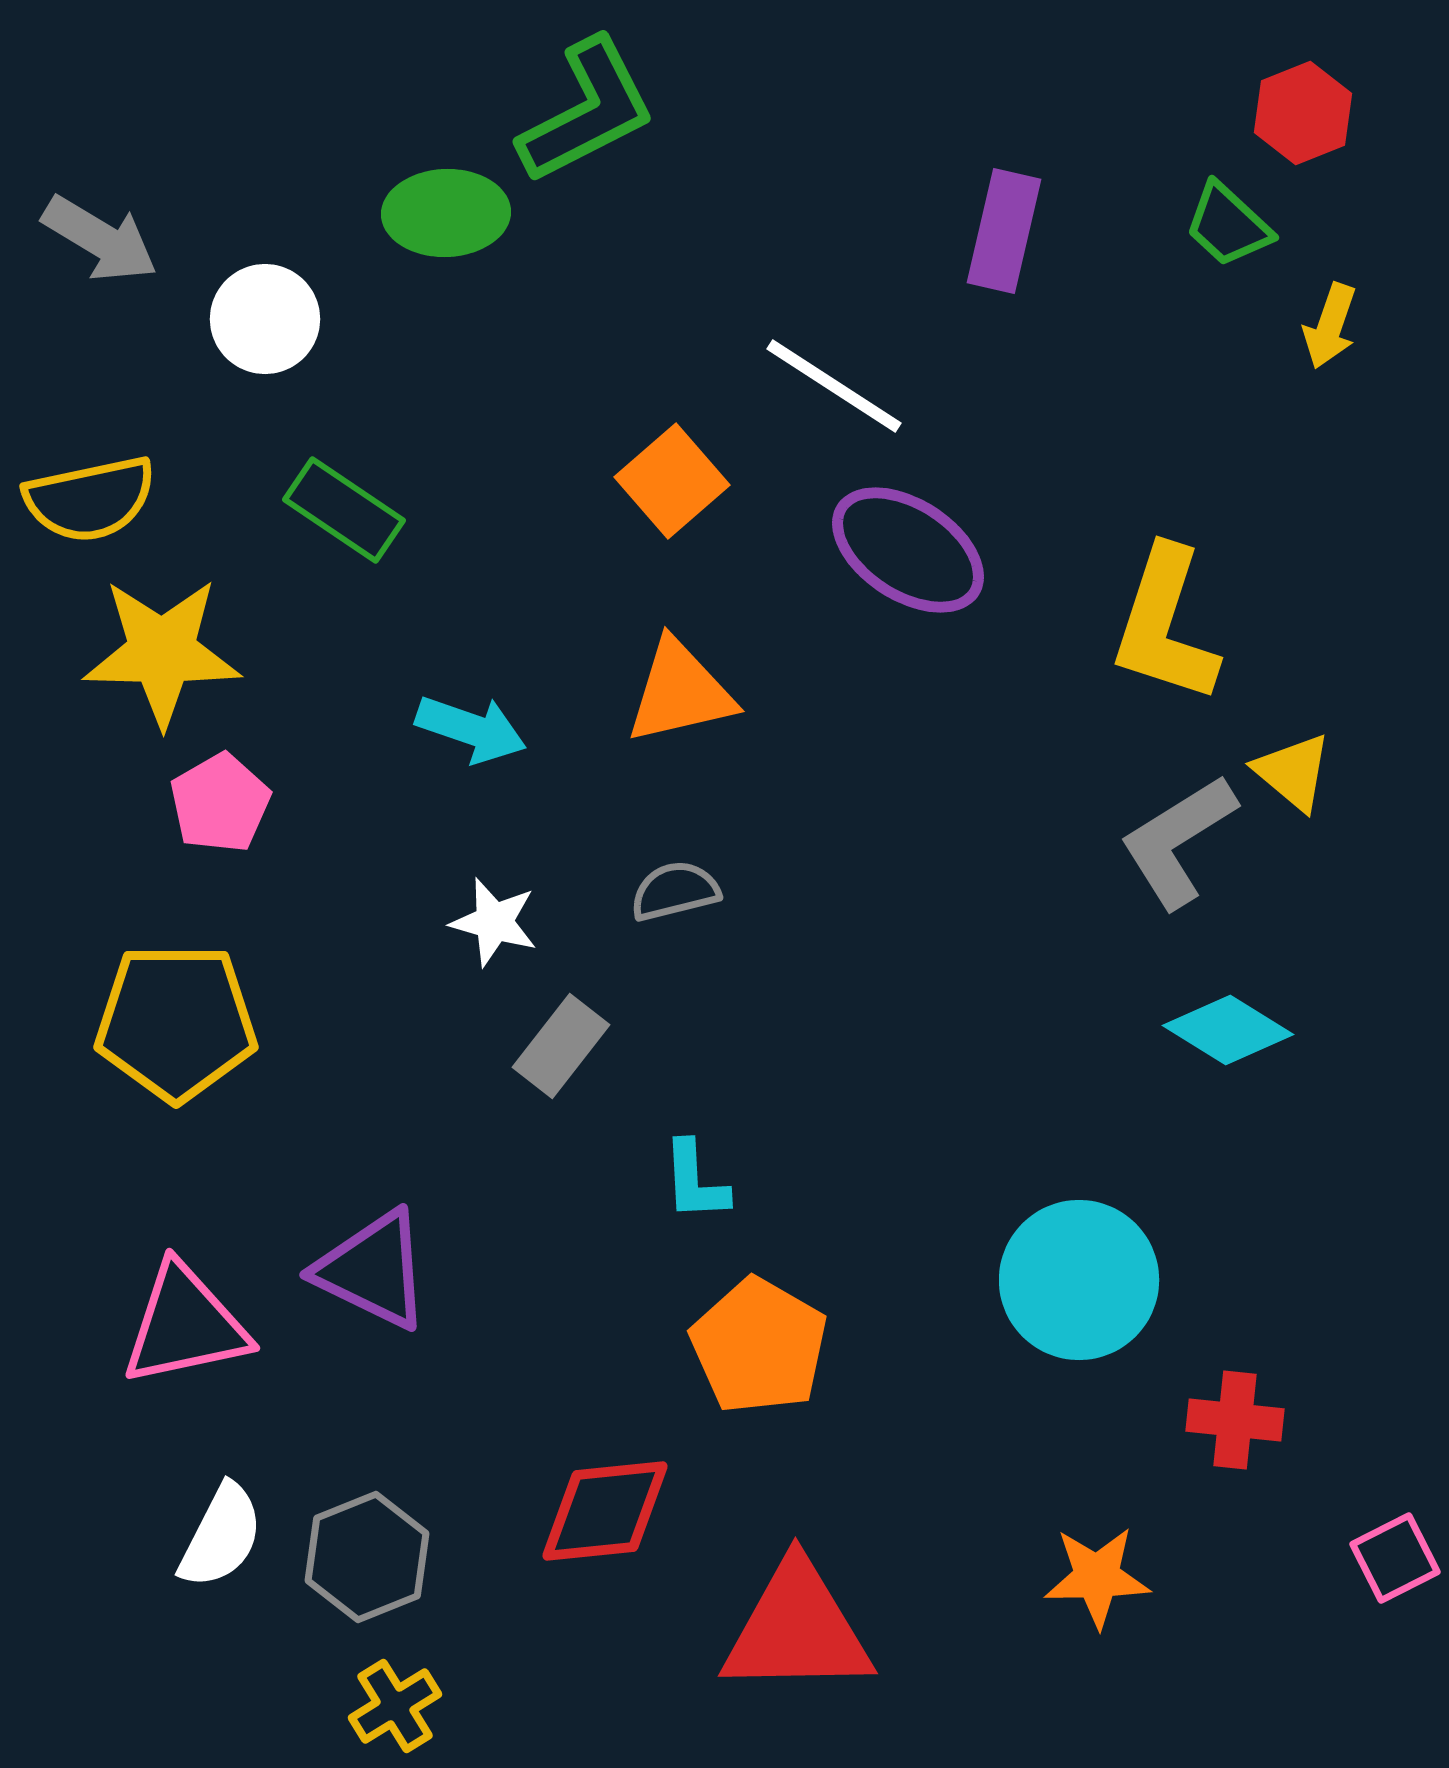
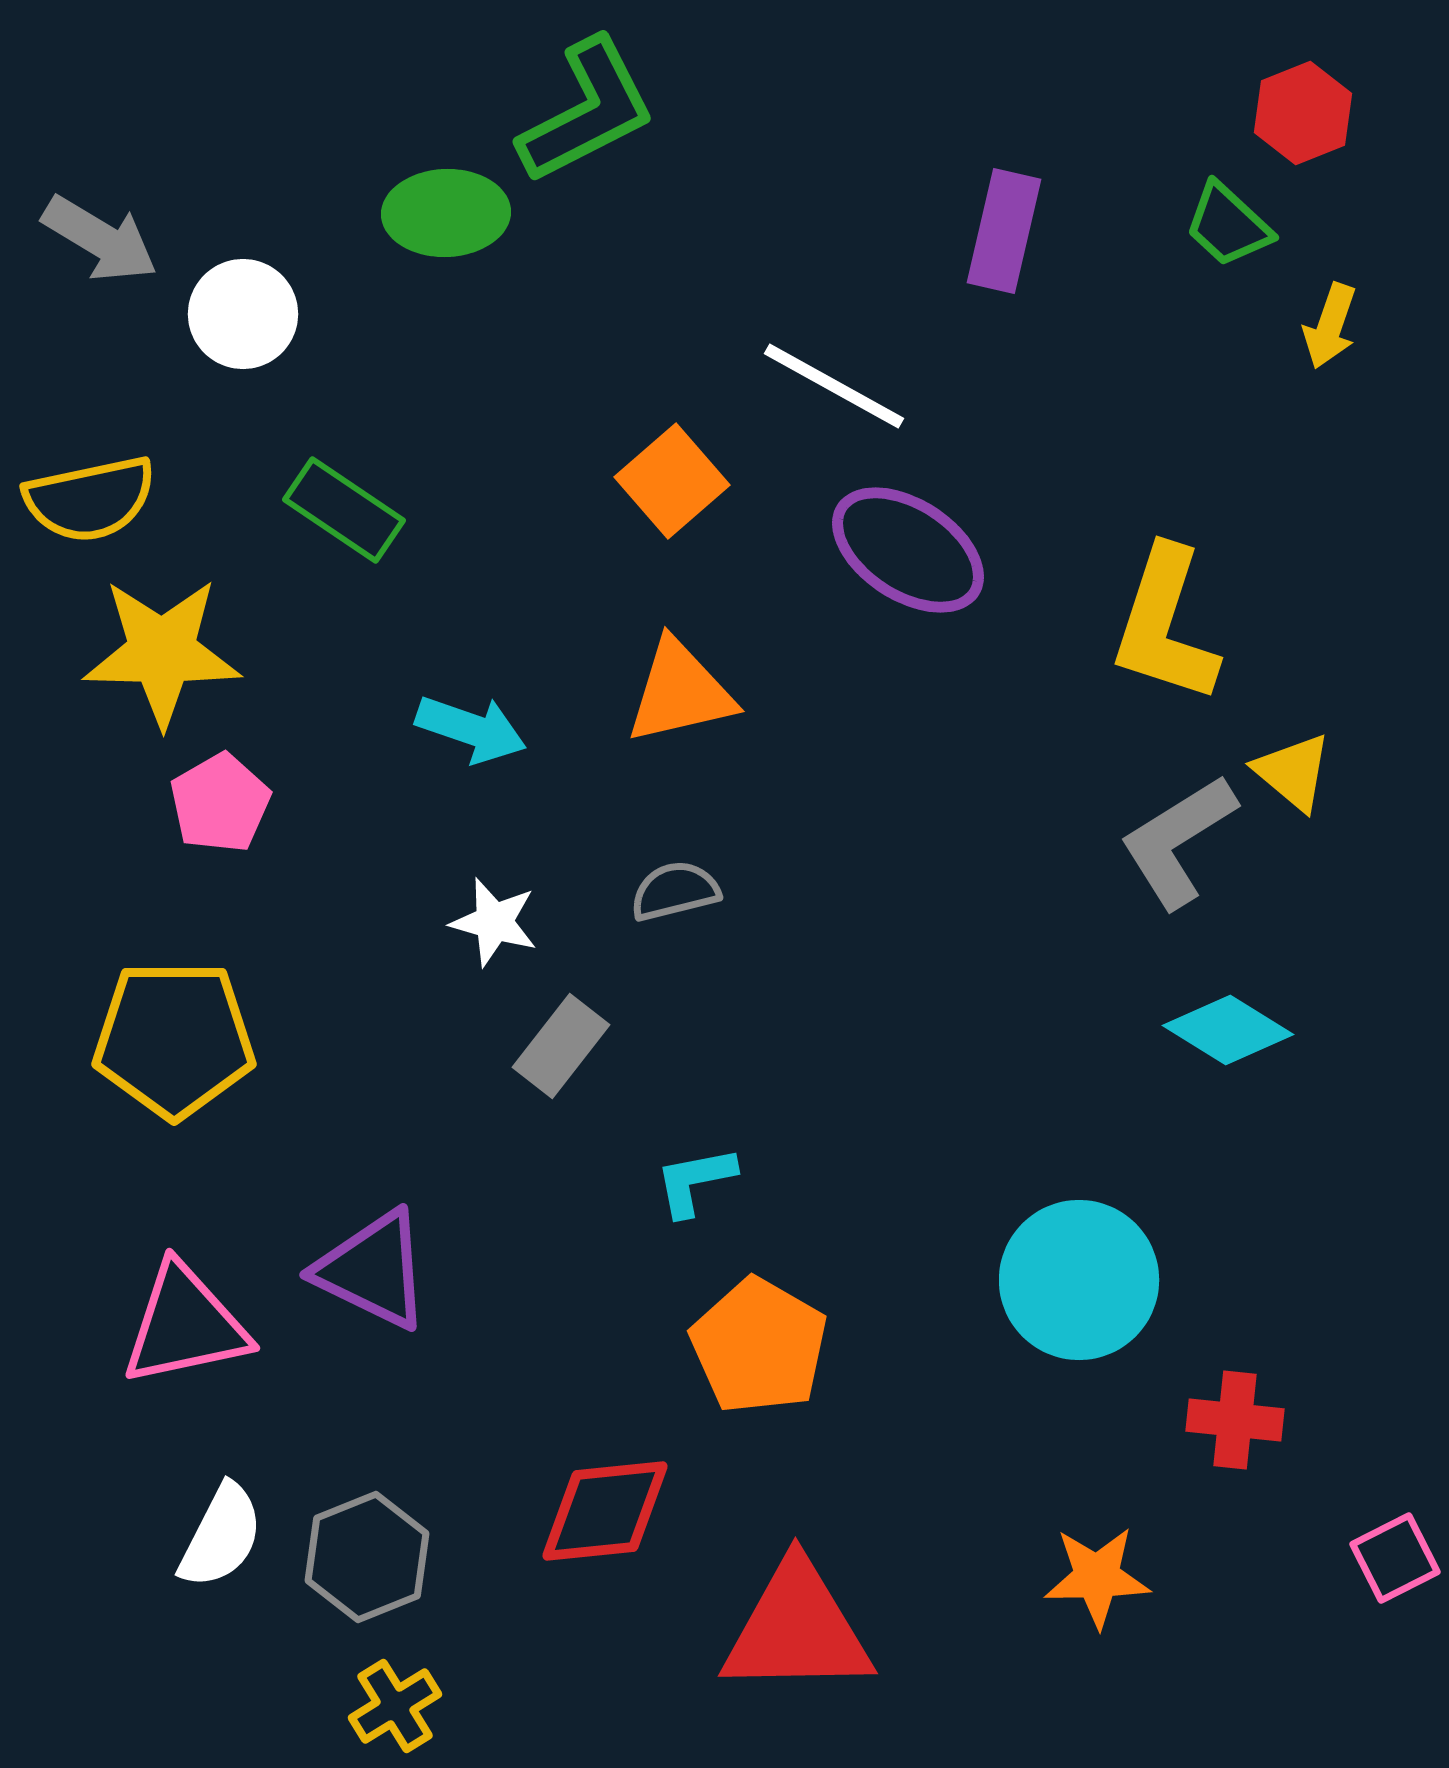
white circle: moved 22 px left, 5 px up
white line: rotated 4 degrees counterclockwise
yellow pentagon: moved 2 px left, 17 px down
cyan L-shape: rotated 82 degrees clockwise
